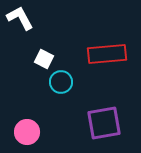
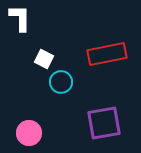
white L-shape: rotated 28 degrees clockwise
red rectangle: rotated 6 degrees counterclockwise
pink circle: moved 2 px right, 1 px down
